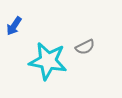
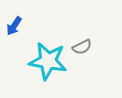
gray semicircle: moved 3 px left
